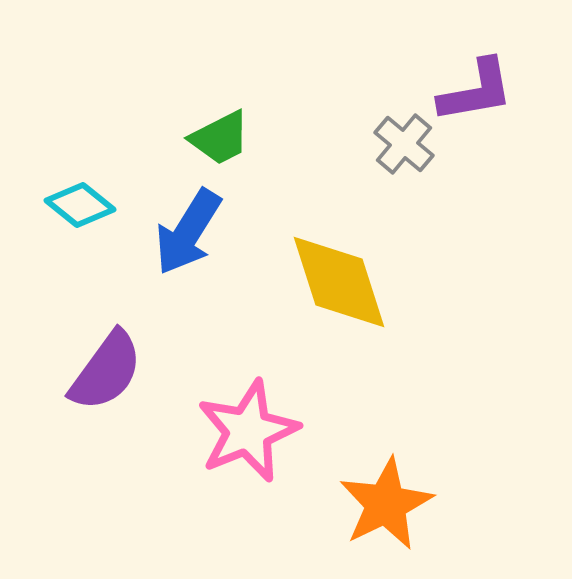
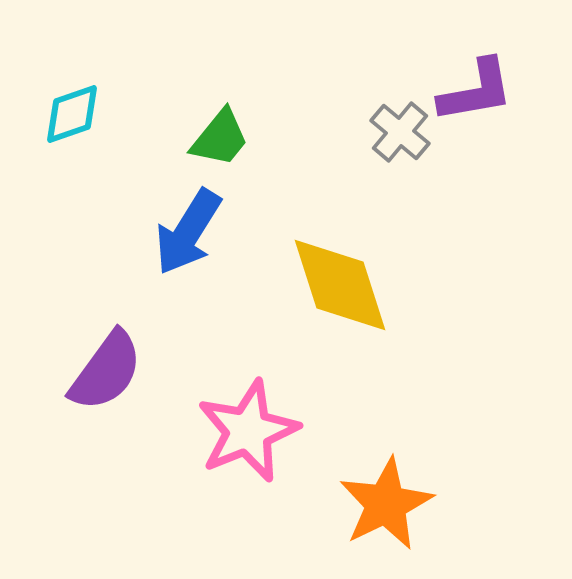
green trapezoid: rotated 24 degrees counterclockwise
gray cross: moved 4 px left, 12 px up
cyan diamond: moved 8 px left, 91 px up; rotated 58 degrees counterclockwise
yellow diamond: moved 1 px right, 3 px down
